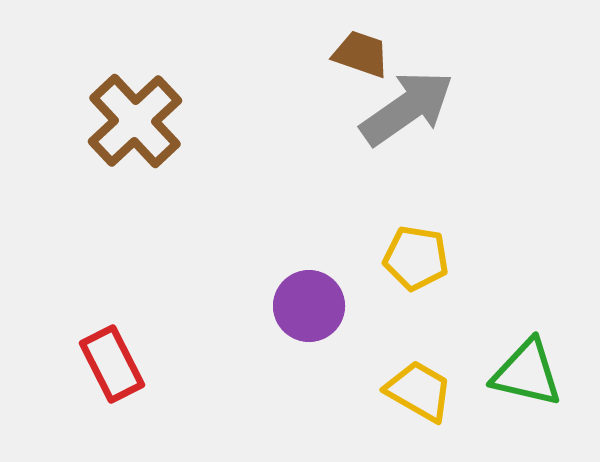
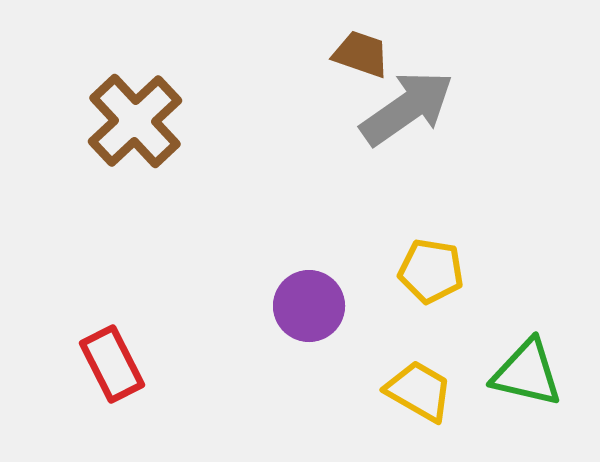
yellow pentagon: moved 15 px right, 13 px down
